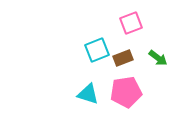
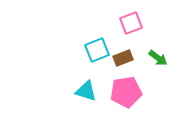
cyan triangle: moved 2 px left, 3 px up
